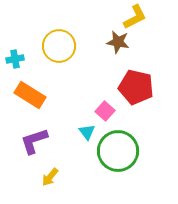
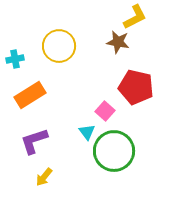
orange rectangle: rotated 64 degrees counterclockwise
green circle: moved 4 px left
yellow arrow: moved 6 px left
